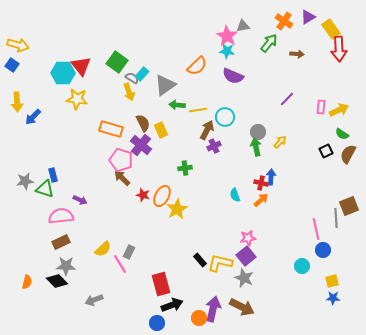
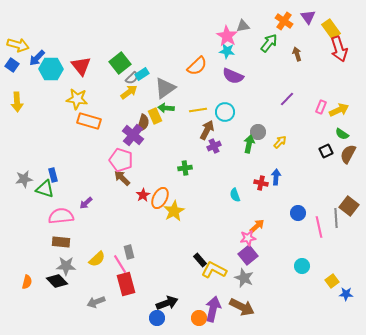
purple triangle at (308, 17): rotated 35 degrees counterclockwise
red arrow at (339, 49): rotated 15 degrees counterclockwise
brown arrow at (297, 54): rotated 112 degrees counterclockwise
green square at (117, 62): moved 3 px right, 1 px down; rotated 15 degrees clockwise
cyan hexagon at (63, 73): moved 12 px left, 4 px up
cyan rectangle at (142, 74): rotated 16 degrees clockwise
gray semicircle at (132, 78): rotated 104 degrees clockwise
gray triangle at (165, 85): moved 3 px down
yellow arrow at (129, 92): rotated 108 degrees counterclockwise
green arrow at (177, 105): moved 11 px left, 3 px down
pink rectangle at (321, 107): rotated 16 degrees clockwise
blue arrow at (33, 117): moved 4 px right, 59 px up
cyan circle at (225, 117): moved 5 px up
brown semicircle at (143, 123): rotated 42 degrees clockwise
orange rectangle at (111, 129): moved 22 px left, 8 px up
yellow rectangle at (161, 130): moved 6 px left, 14 px up
purple cross at (141, 145): moved 8 px left, 10 px up
green arrow at (256, 147): moved 7 px left, 3 px up; rotated 24 degrees clockwise
blue arrow at (271, 177): moved 5 px right
gray star at (25, 181): moved 1 px left, 2 px up
red star at (143, 195): rotated 24 degrees clockwise
orange ellipse at (162, 196): moved 2 px left, 2 px down
purple arrow at (80, 200): moved 6 px right, 3 px down; rotated 112 degrees clockwise
orange arrow at (261, 200): moved 4 px left, 26 px down
brown square at (349, 206): rotated 30 degrees counterclockwise
yellow star at (177, 209): moved 3 px left, 2 px down
pink line at (316, 229): moved 3 px right, 2 px up
brown rectangle at (61, 242): rotated 30 degrees clockwise
yellow semicircle at (103, 249): moved 6 px left, 10 px down
blue circle at (323, 250): moved 25 px left, 37 px up
gray rectangle at (129, 252): rotated 40 degrees counterclockwise
purple square at (246, 256): moved 2 px right, 1 px up
yellow L-shape at (220, 263): moved 6 px left, 7 px down; rotated 15 degrees clockwise
yellow square at (332, 281): rotated 24 degrees counterclockwise
red rectangle at (161, 284): moved 35 px left
blue star at (333, 298): moved 13 px right, 4 px up
gray arrow at (94, 300): moved 2 px right, 2 px down
black arrow at (172, 305): moved 5 px left, 2 px up
blue circle at (157, 323): moved 5 px up
